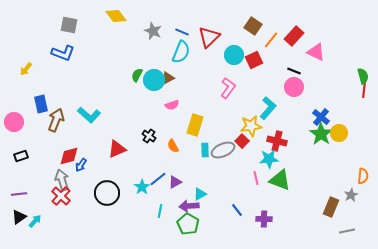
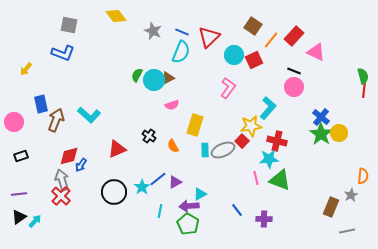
black circle at (107, 193): moved 7 px right, 1 px up
